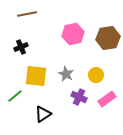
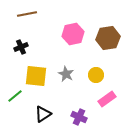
purple cross: moved 20 px down
